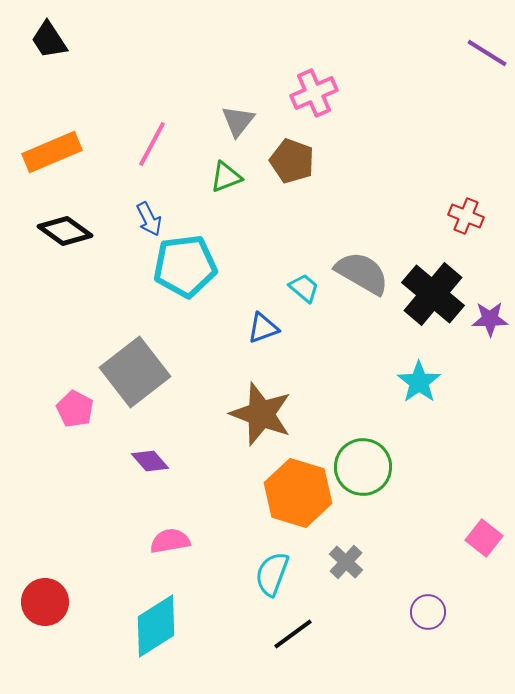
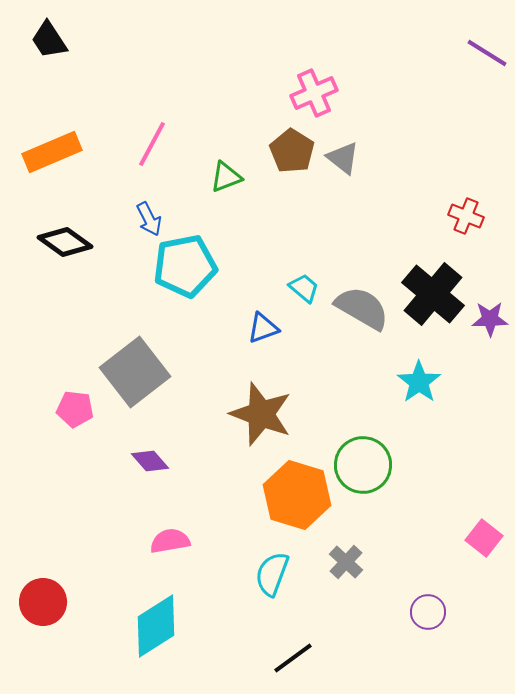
gray triangle: moved 105 px right, 37 px down; rotated 30 degrees counterclockwise
brown pentagon: moved 10 px up; rotated 12 degrees clockwise
black diamond: moved 11 px down
cyan pentagon: rotated 4 degrees counterclockwise
gray semicircle: moved 35 px down
pink pentagon: rotated 21 degrees counterclockwise
green circle: moved 2 px up
orange hexagon: moved 1 px left, 2 px down
red circle: moved 2 px left
black line: moved 24 px down
